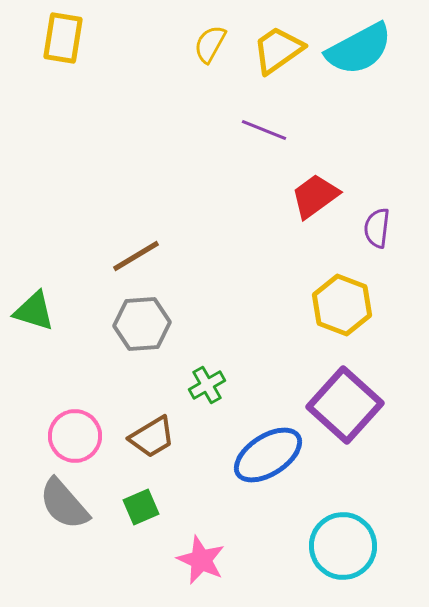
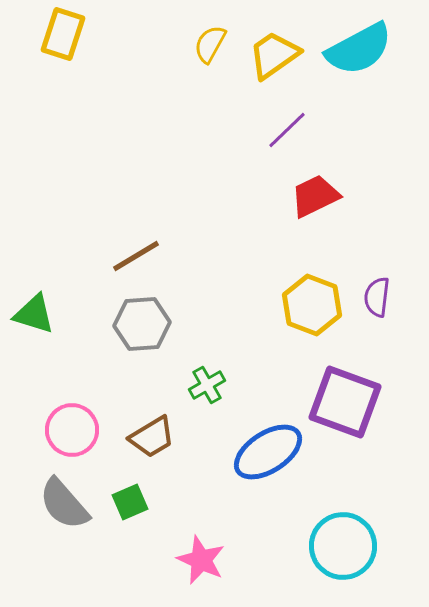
yellow rectangle: moved 4 px up; rotated 9 degrees clockwise
yellow trapezoid: moved 4 px left, 5 px down
purple line: moved 23 px right; rotated 66 degrees counterclockwise
red trapezoid: rotated 10 degrees clockwise
purple semicircle: moved 69 px down
yellow hexagon: moved 30 px left
green triangle: moved 3 px down
purple square: moved 3 px up; rotated 22 degrees counterclockwise
pink circle: moved 3 px left, 6 px up
blue ellipse: moved 3 px up
green square: moved 11 px left, 5 px up
